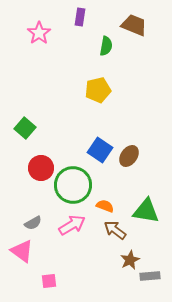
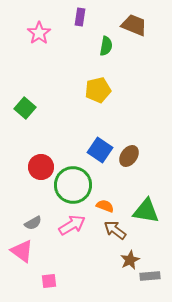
green square: moved 20 px up
red circle: moved 1 px up
